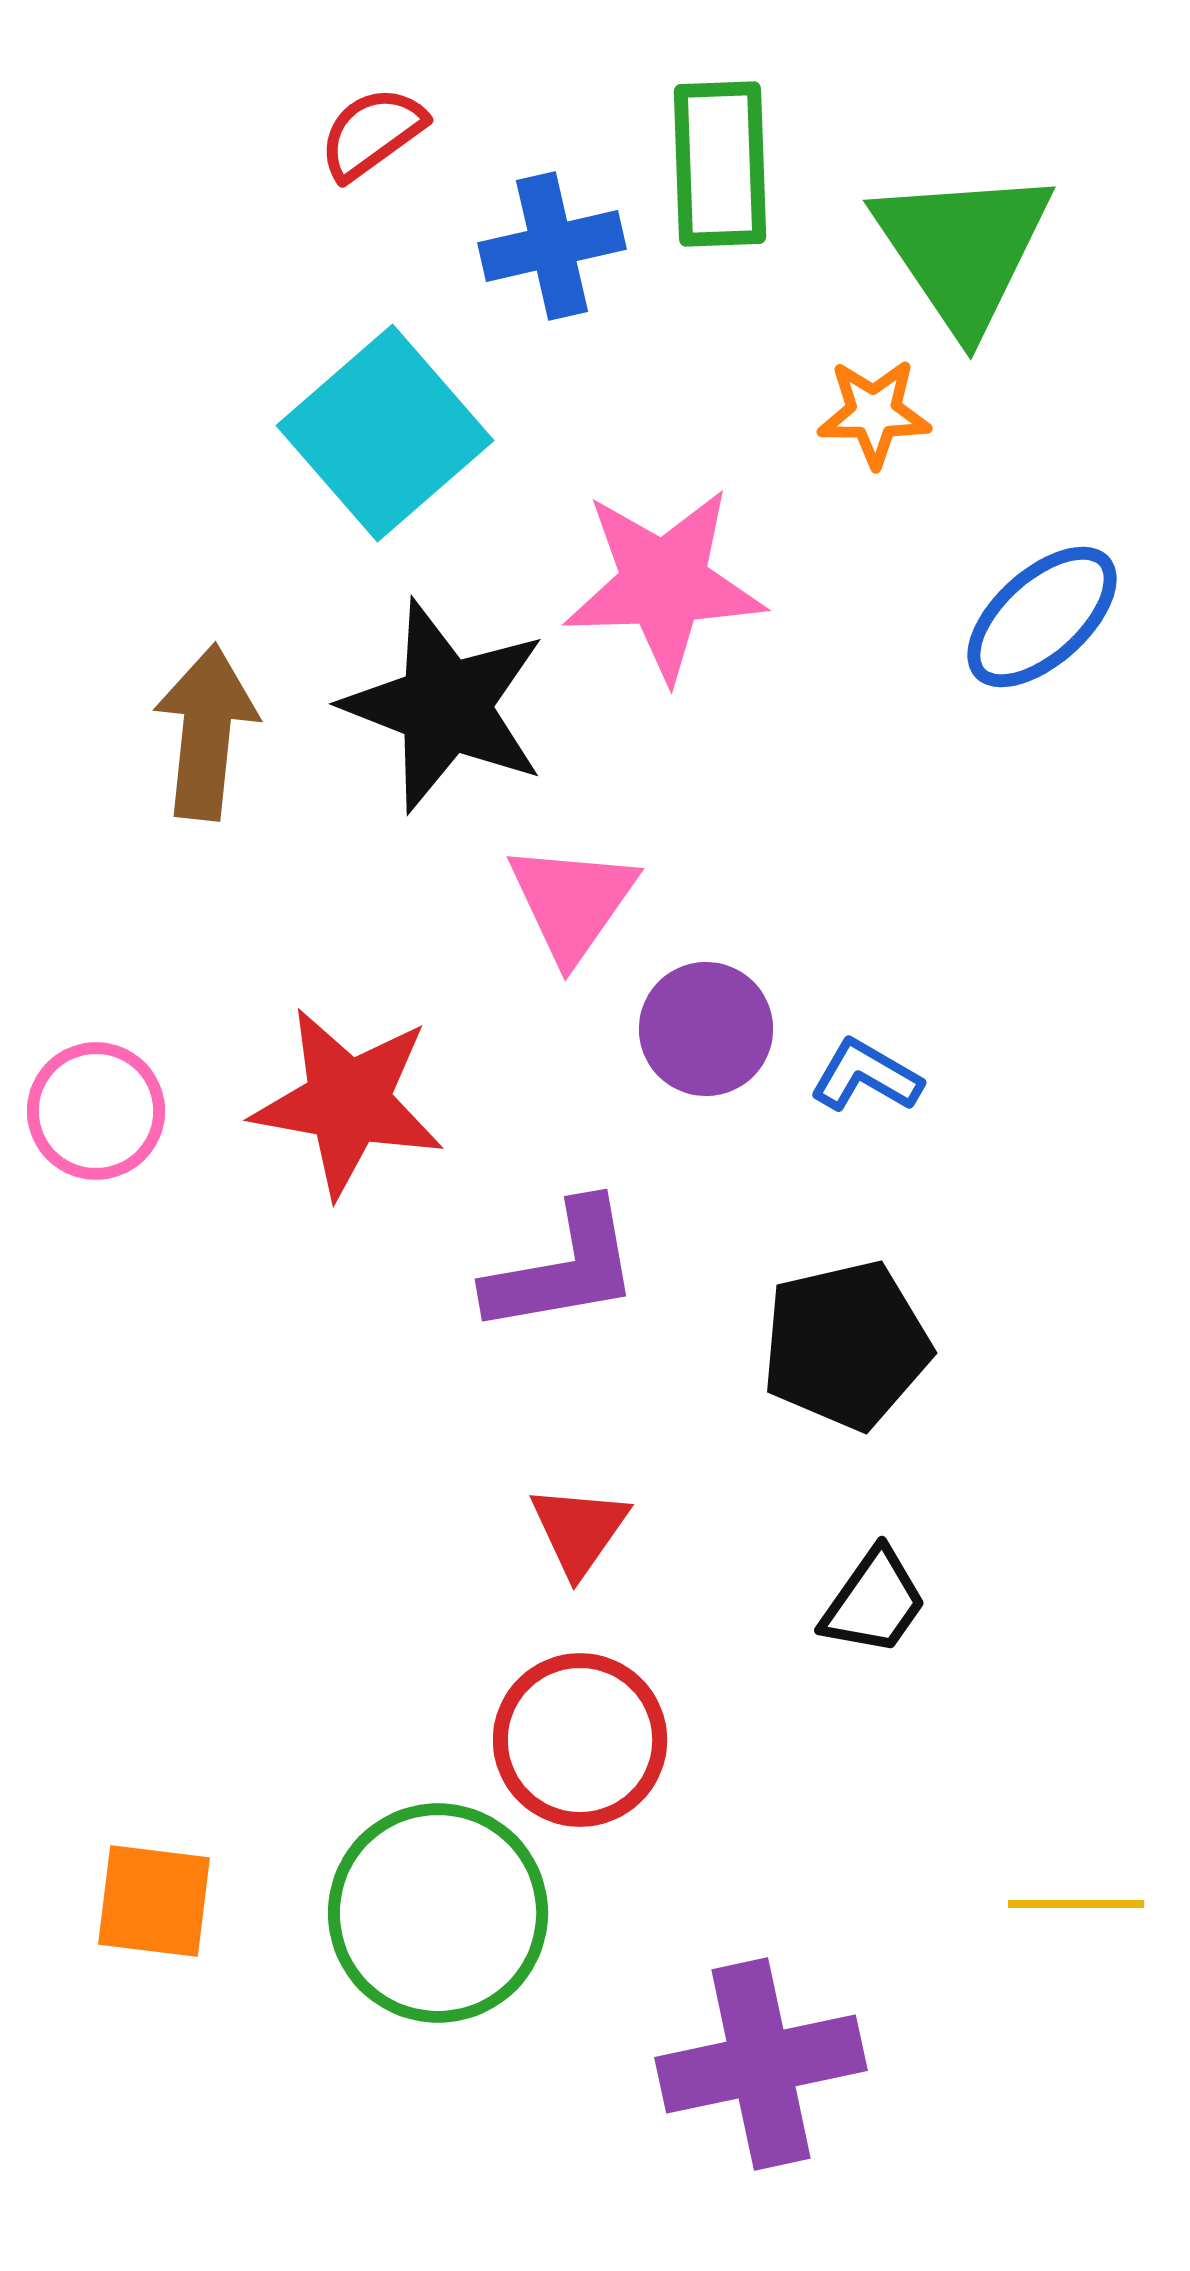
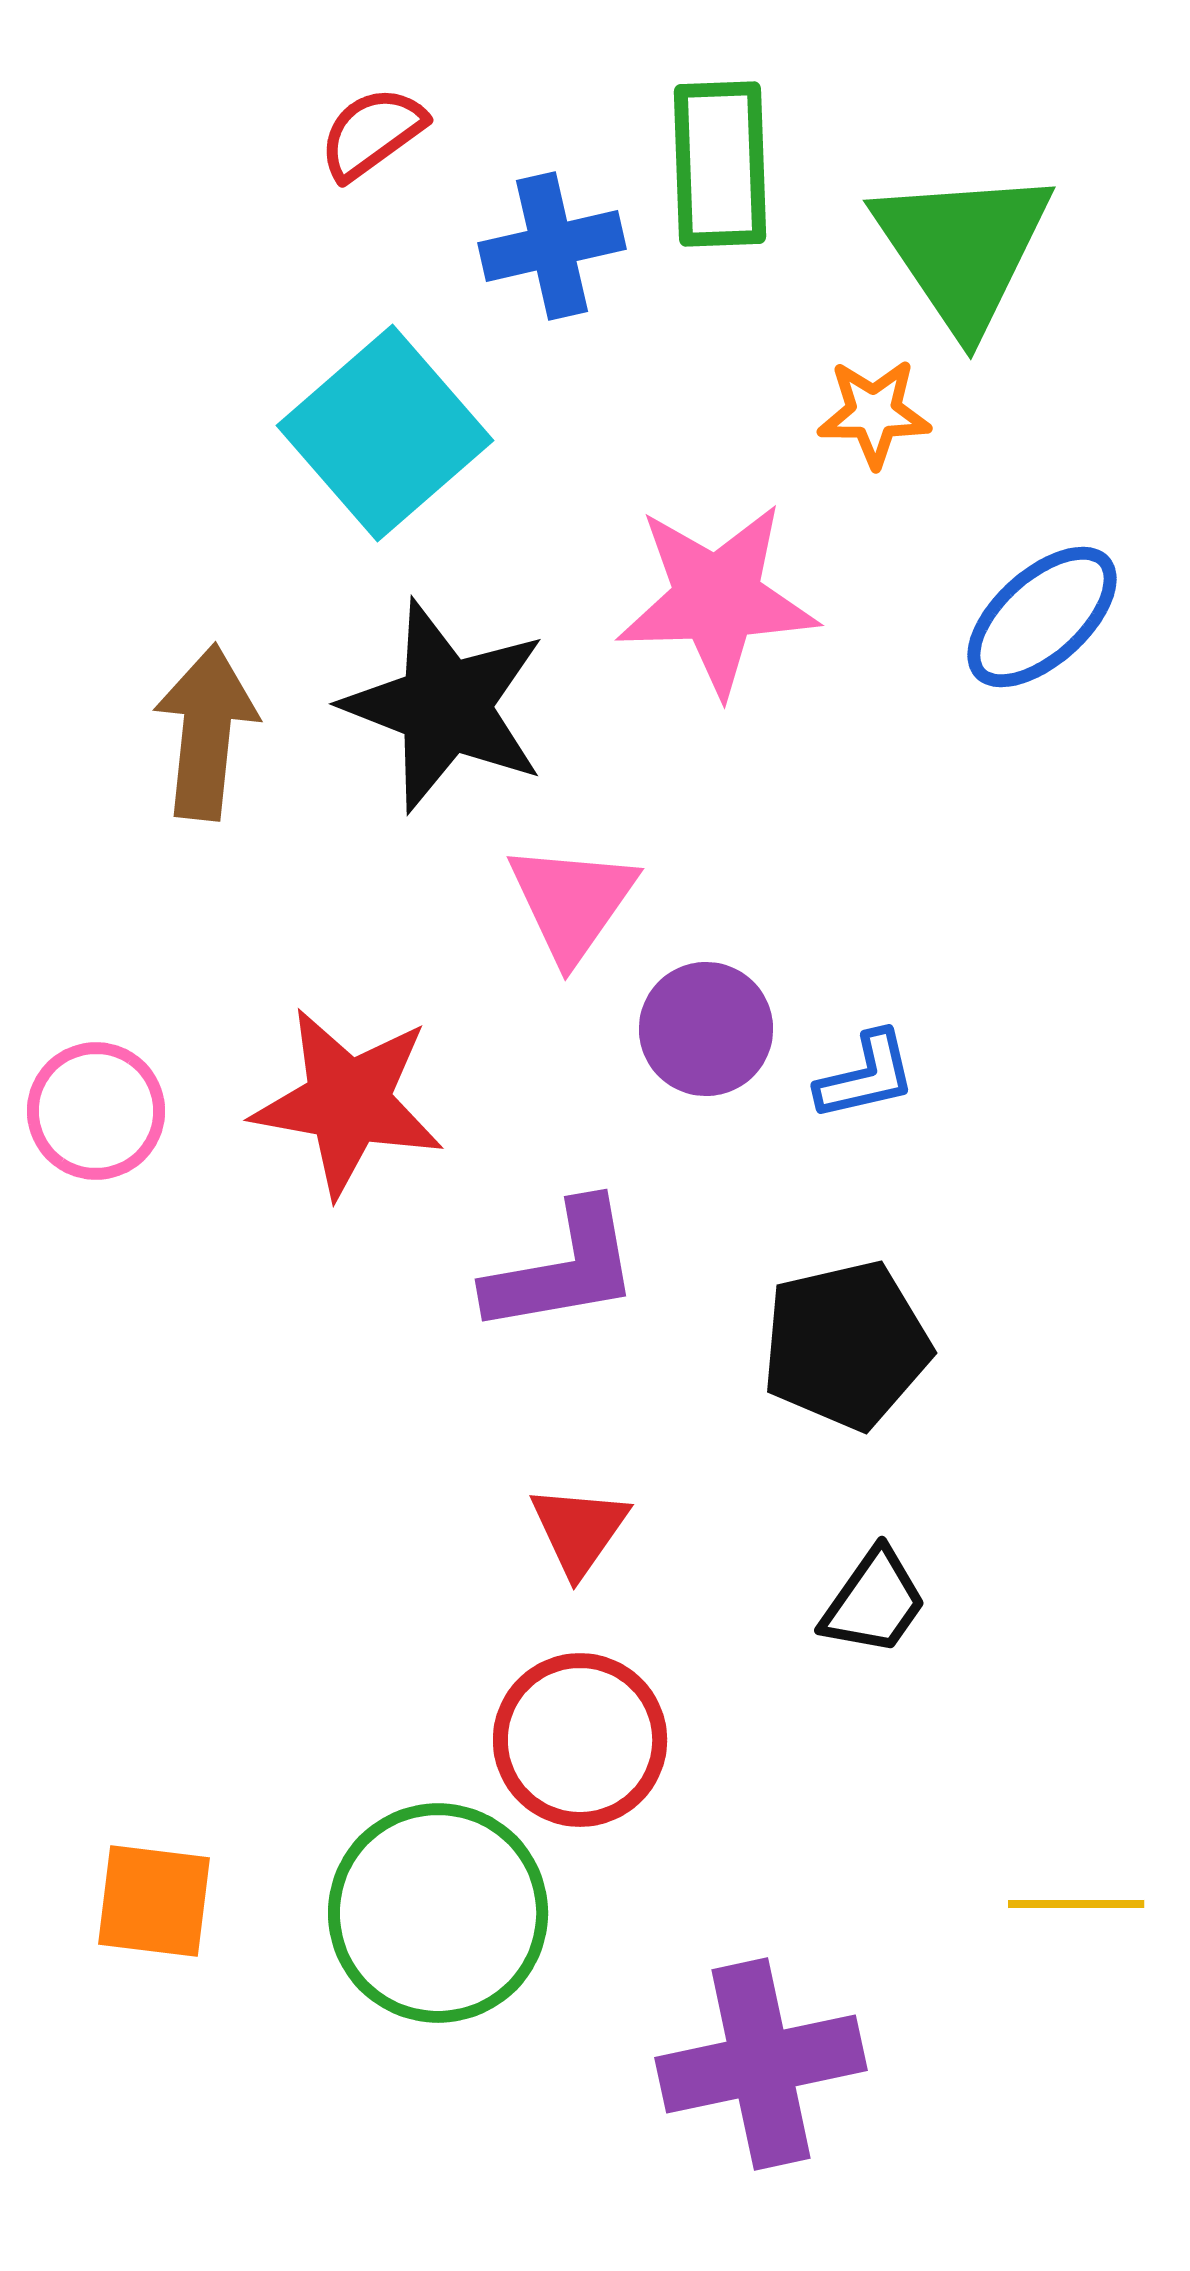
pink star: moved 53 px right, 15 px down
blue L-shape: rotated 137 degrees clockwise
